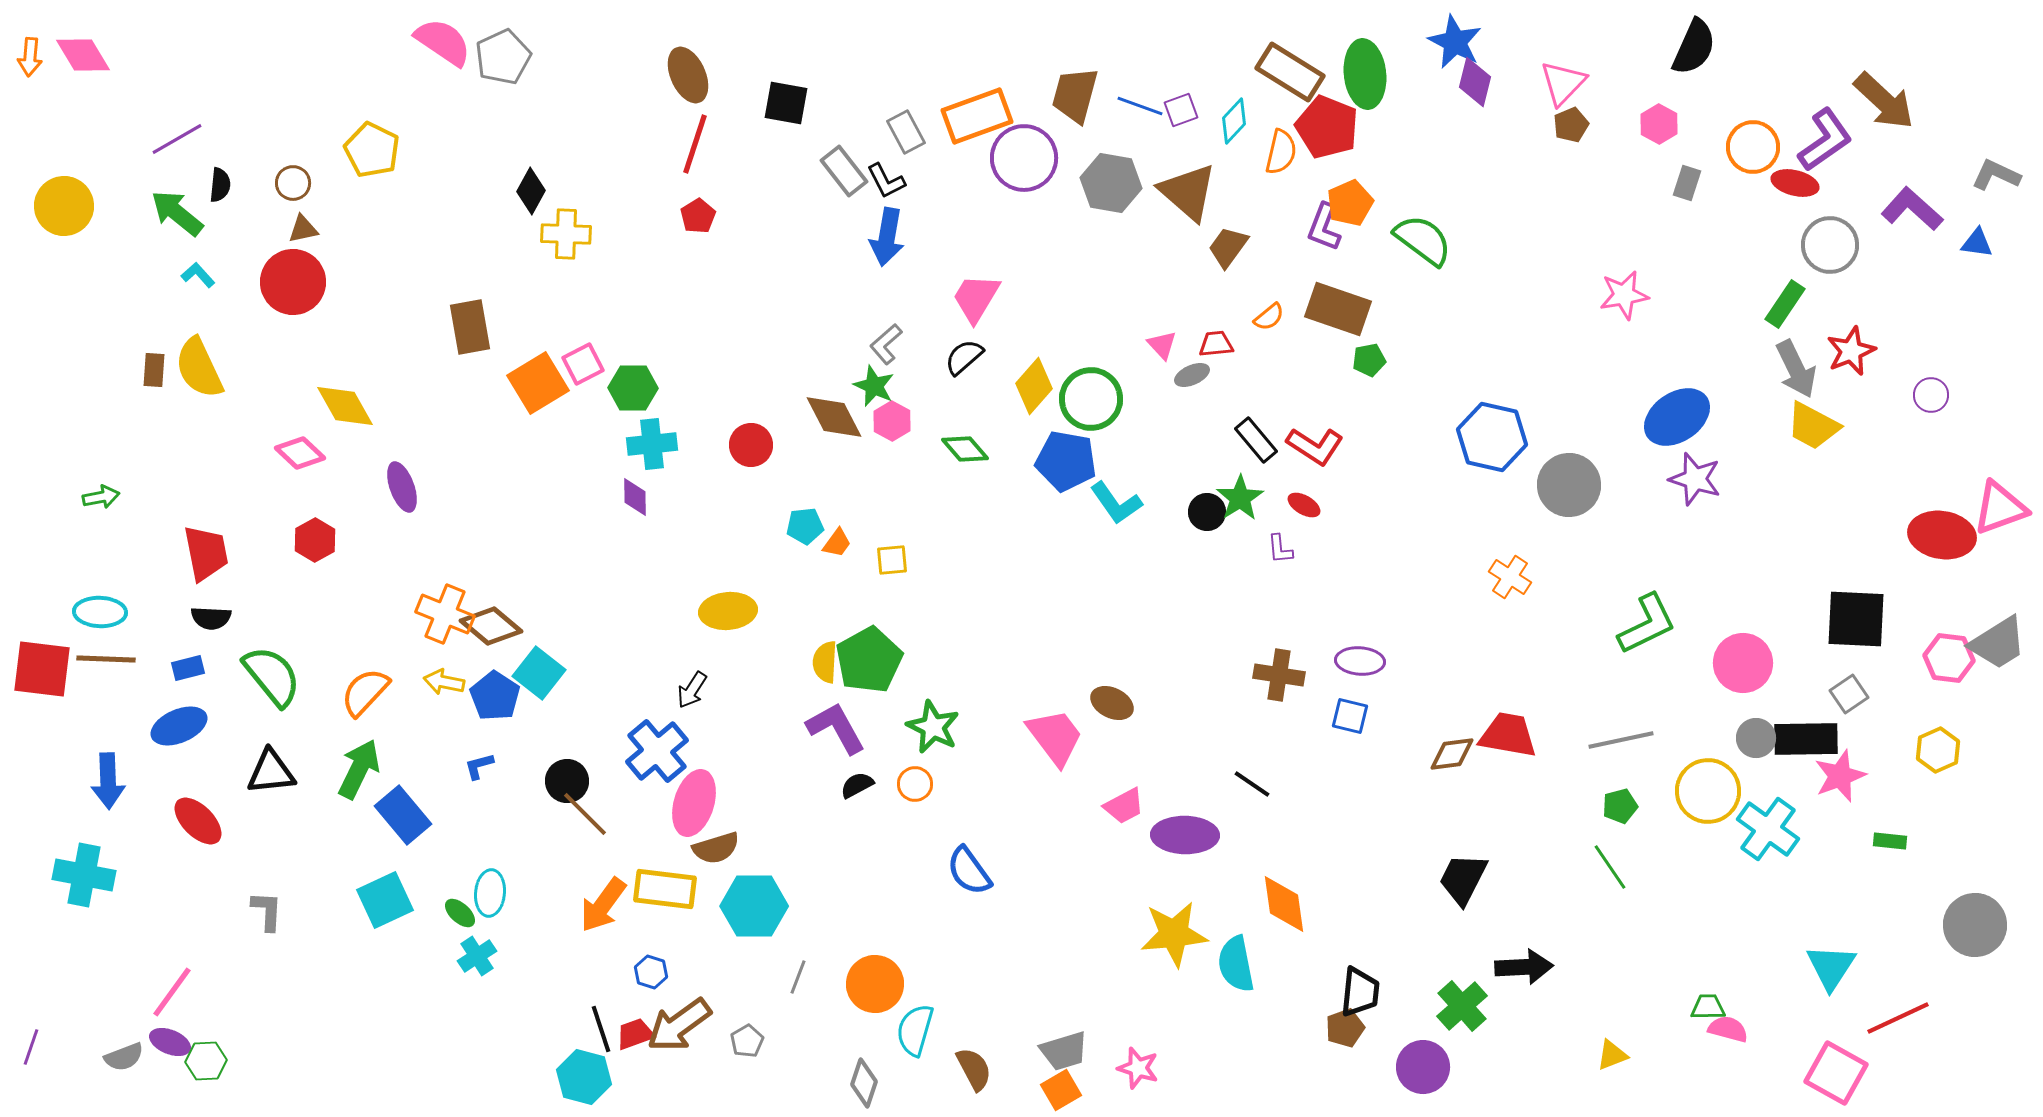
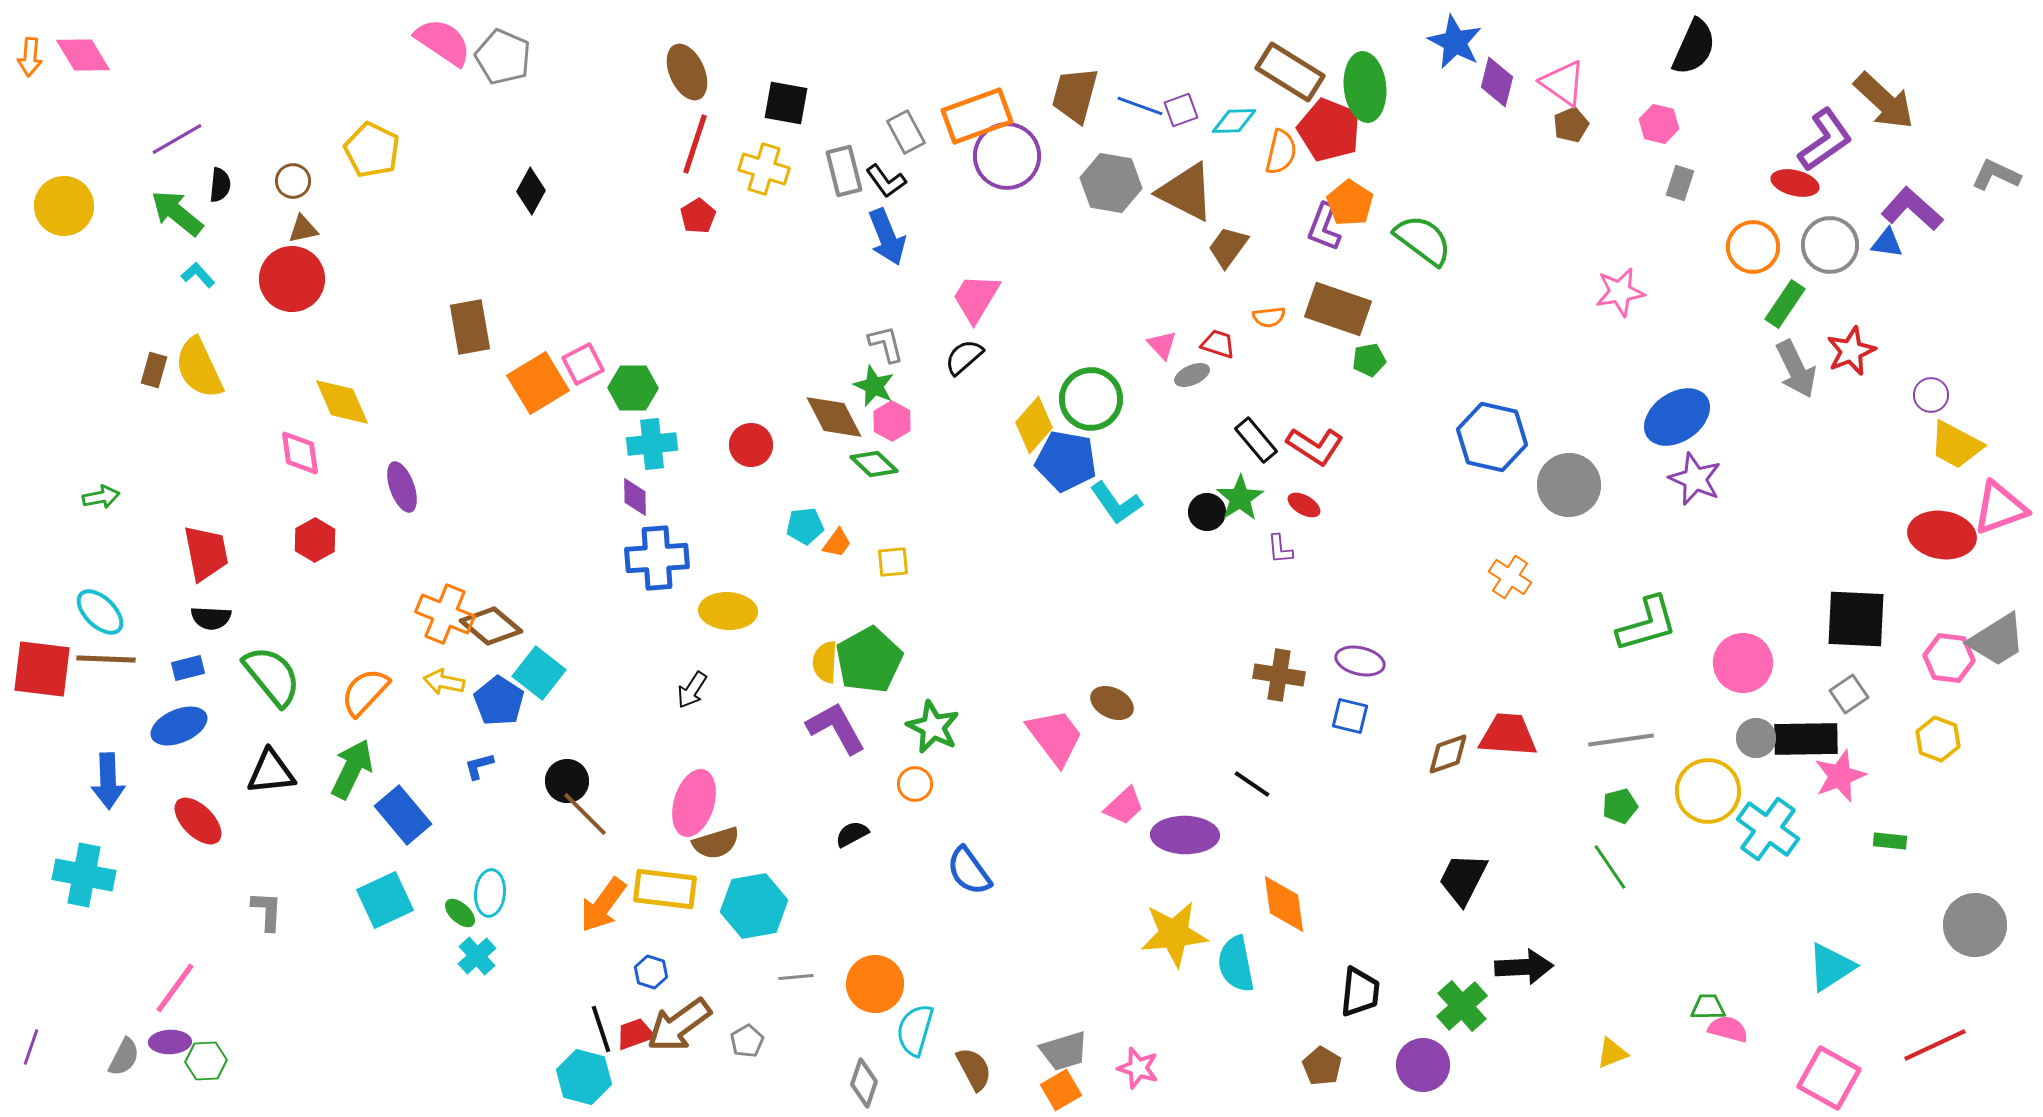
gray pentagon at (503, 57): rotated 24 degrees counterclockwise
green ellipse at (1365, 74): moved 13 px down
brown ellipse at (688, 75): moved 1 px left, 3 px up
purple diamond at (1475, 82): moved 22 px right
pink triangle at (1563, 83): rotated 39 degrees counterclockwise
cyan diamond at (1234, 121): rotated 45 degrees clockwise
pink hexagon at (1659, 124): rotated 15 degrees counterclockwise
red pentagon at (1327, 127): moved 2 px right, 3 px down
orange circle at (1753, 147): moved 100 px down
purple circle at (1024, 158): moved 17 px left, 2 px up
gray rectangle at (844, 171): rotated 24 degrees clockwise
black L-shape at (886, 181): rotated 9 degrees counterclockwise
brown circle at (293, 183): moved 2 px up
gray rectangle at (1687, 183): moved 7 px left
brown triangle at (1188, 192): moved 2 px left; rotated 14 degrees counterclockwise
orange pentagon at (1350, 203): rotated 15 degrees counterclockwise
yellow cross at (566, 234): moved 198 px right, 65 px up; rotated 15 degrees clockwise
blue arrow at (887, 237): rotated 32 degrees counterclockwise
blue triangle at (1977, 243): moved 90 px left
red circle at (293, 282): moved 1 px left, 3 px up
pink star at (1624, 295): moved 4 px left, 3 px up
orange semicircle at (1269, 317): rotated 32 degrees clockwise
gray L-shape at (886, 344): rotated 117 degrees clockwise
red trapezoid at (1216, 344): moved 2 px right; rotated 24 degrees clockwise
brown rectangle at (154, 370): rotated 12 degrees clockwise
yellow diamond at (1034, 386): moved 39 px down
yellow diamond at (345, 406): moved 3 px left, 4 px up; rotated 6 degrees clockwise
yellow trapezoid at (1813, 426): moved 143 px right, 19 px down
green diamond at (965, 449): moved 91 px left, 15 px down; rotated 6 degrees counterclockwise
pink diamond at (300, 453): rotated 39 degrees clockwise
purple star at (1695, 479): rotated 6 degrees clockwise
yellow square at (892, 560): moved 1 px right, 2 px down
yellow ellipse at (728, 611): rotated 8 degrees clockwise
cyan ellipse at (100, 612): rotated 42 degrees clockwise
green L-shape at (1647, 624): rotated 10 degrees clockwise
gray trapezoid at (1998, 643): moved 1 px left, 3 px up
purple ellipse at (1360, 661): rotated 9 degrees clockwise
blue pentagon at (495, 696): moved 4 px right, 5 px down
red trapezoid at (1508, 735): rotated 6 degrees counterclockwise
gray line at (1621, 740): rotated 4 degrees clockwise
yellow hexagon at (1938, 750): moved 11 px up; rotated 15 degrees counterclockwise
blue cross at (657, 751): moved 193 px up; rotated 36 degrees clockwise
brown diamond at (1452, 754): moved 4 px left; rotated 12 degrees counterclockwise
green arrow at (359, 769): moved 7 px left
black semicircle at (857, 785): moved 5 px left, 49 px down
pink trapezoid at (1124, 806): rotated 15 degrees counterclockwise
brown semicircle at (716, 848): moved 5 px up
cyan hexagon at (754, 906): rotated 10 degrees counterclockwise
cyan cross at (477, 956): rotated 9 degrees counterclockwise
cyan triangle at (1831, 967): rotated 24 degrees clockwise
gray line at (798, 977): moved 2 px left; rotated 64 degrees clockwise
pink line at (172, 992): moved 3 px right, 4 px up
red line at (1898, 1018): moved 37 px right, 27 px down
brown pentagon at (1345, 1028): moved 23 px left, 38 px down; rotated 21 degrees counterclockwise
purple ellipse at (170, 1042): rotated 24 degrees counterclockwise
yellow triangle at (1612, 1055): moved 2 px up
gray semicircle at (124, 1057): rotated 42 degrees counterclockwise
purple circle at (1423, 1067): moved 2 px up
pink square at (1836, 1073): moved 7 px left, 5 px down
